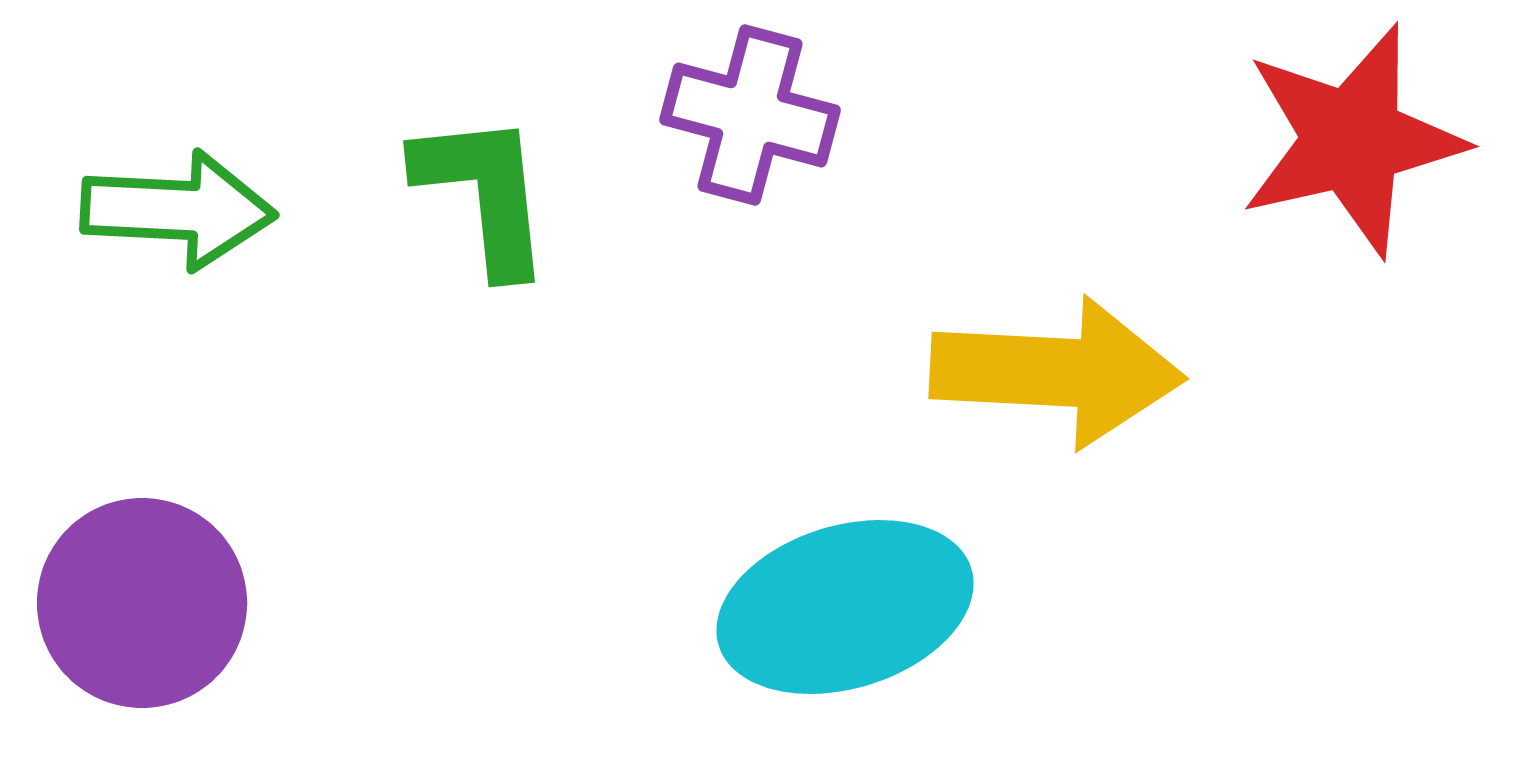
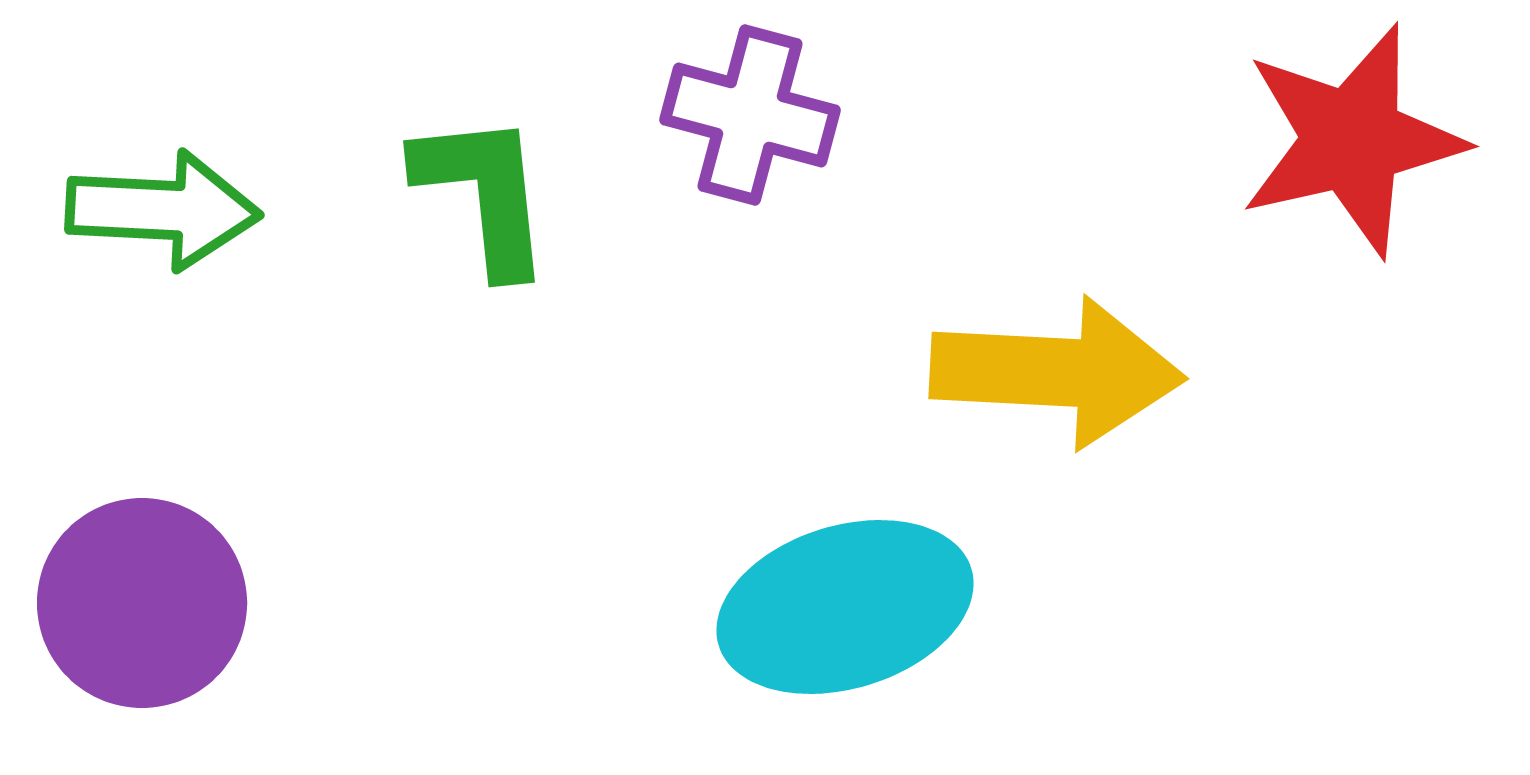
green arrow: moved 15 px left
